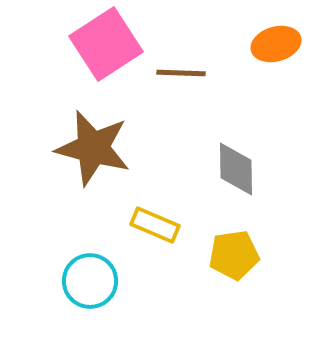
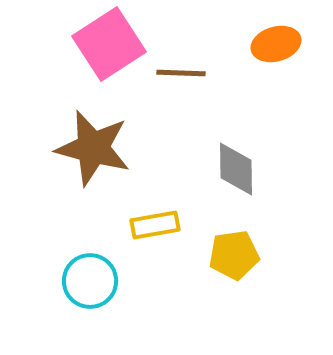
pink square: moved 3 px right
yellow rectangle: rotated 33 degrees counterclockwise
